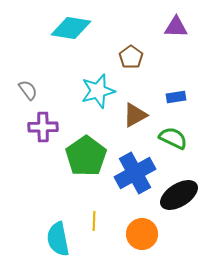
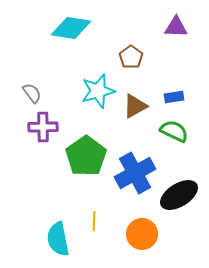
gray semicircle: moved 4 px right, 3 px down
blue rectangle: moved 2 px left
brown triangle: moved 9 px up
green semicircle: moved 1 px right, 7 px up
